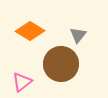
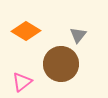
orange diamond: moved 4 px left
